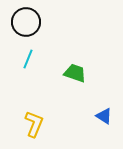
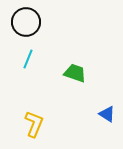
blue triangle: moved 3 px right, 2 px up
